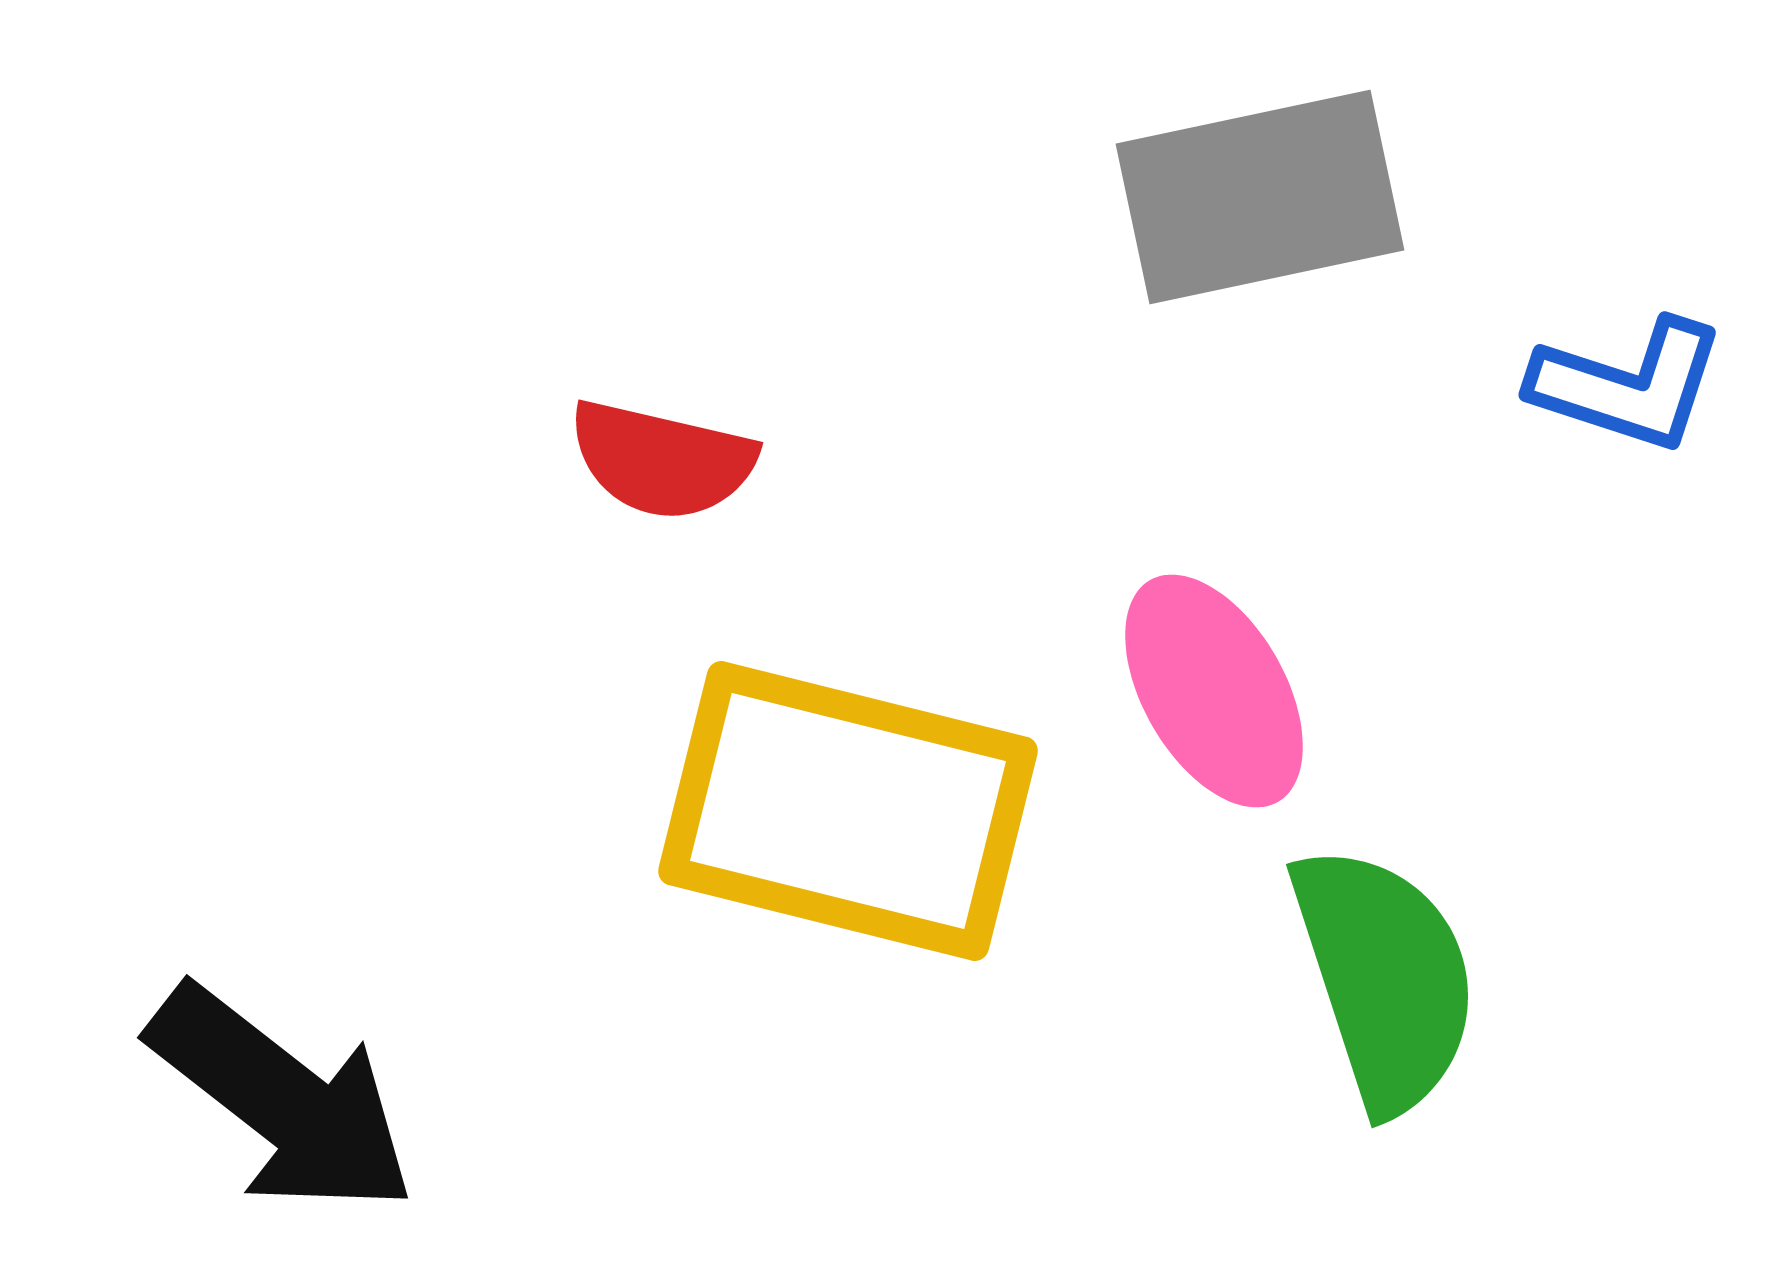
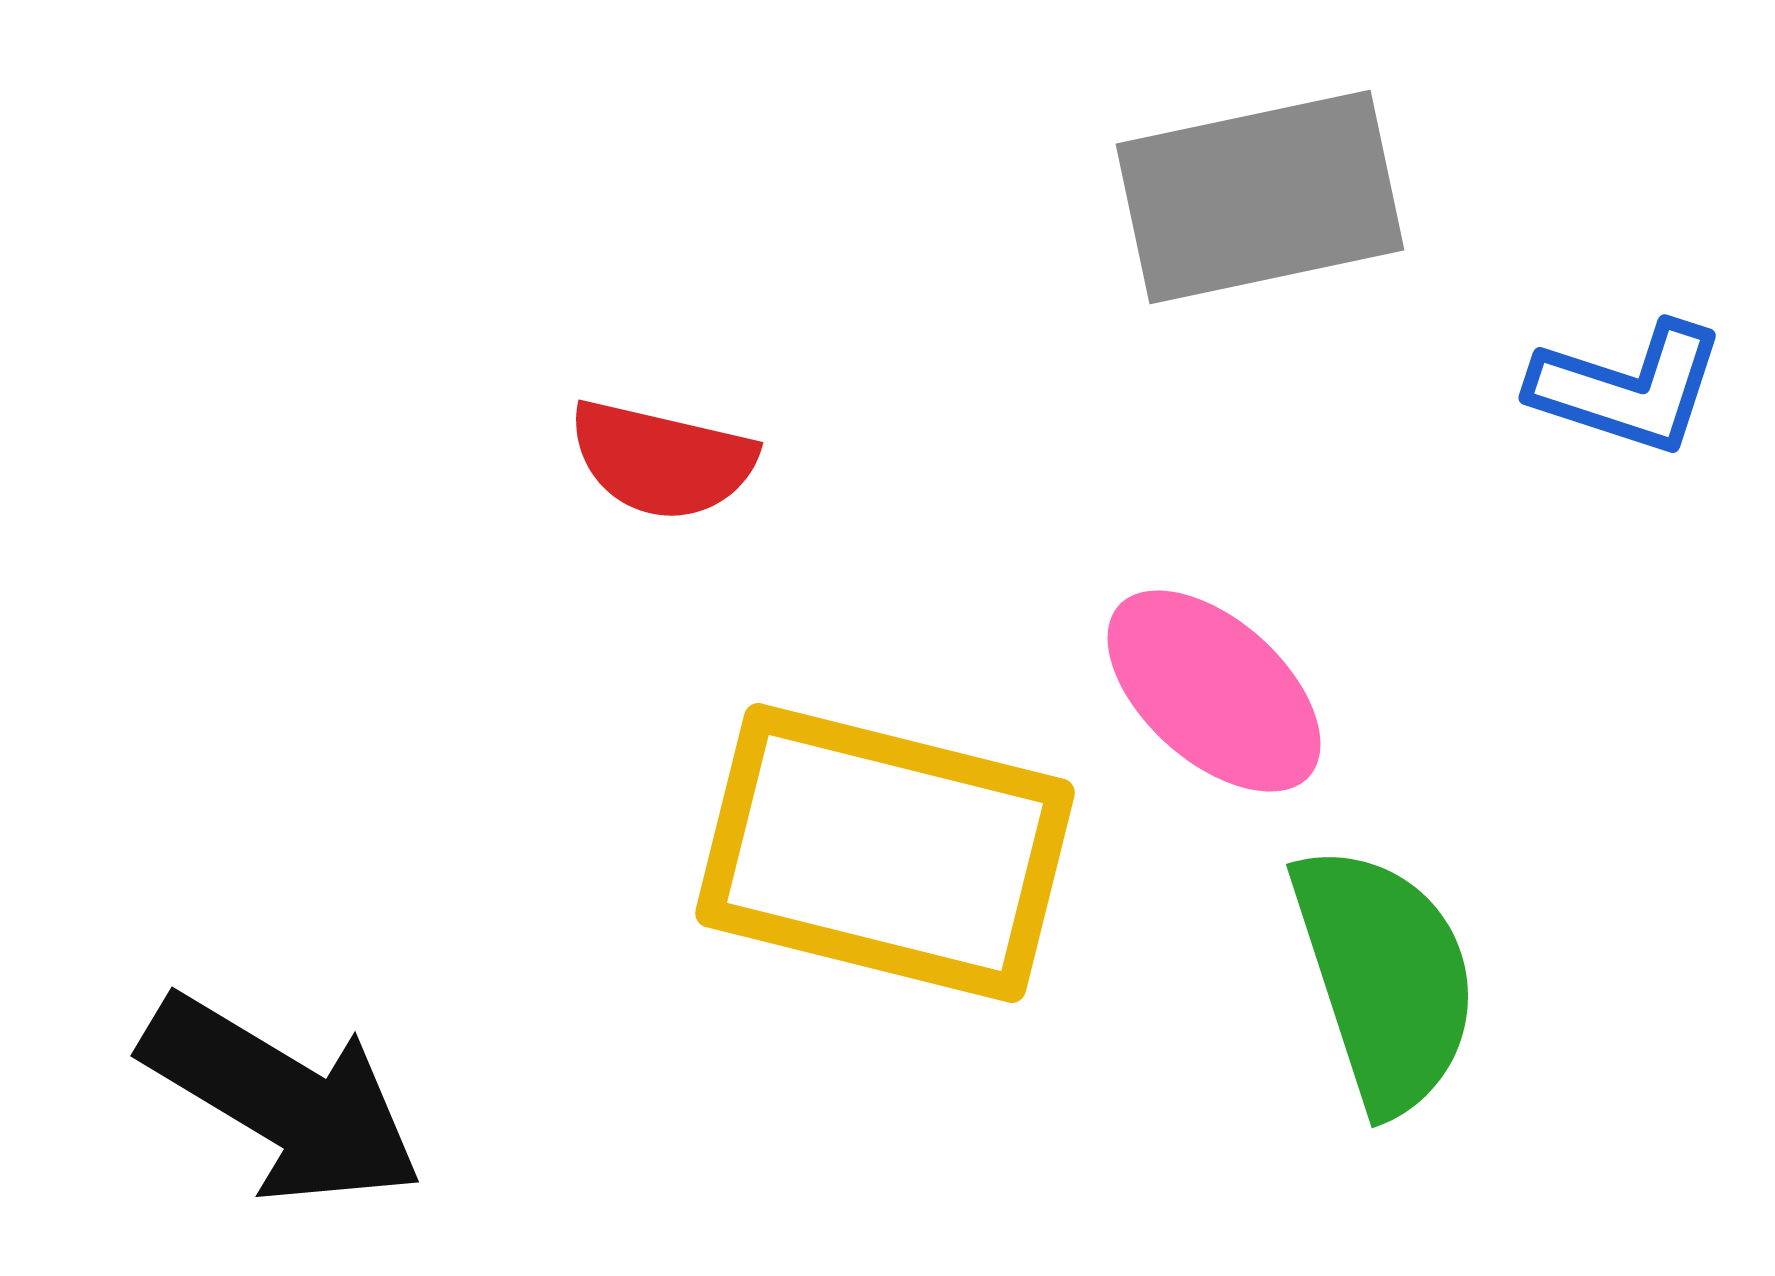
blue L-shape: moved 3 px down
pink ellipse: rotated 18 degrees counterclockwise
yellow rectangle: moved 37 px right, 42 px down
black arrow: rotated 7 degrees counterclockwise
